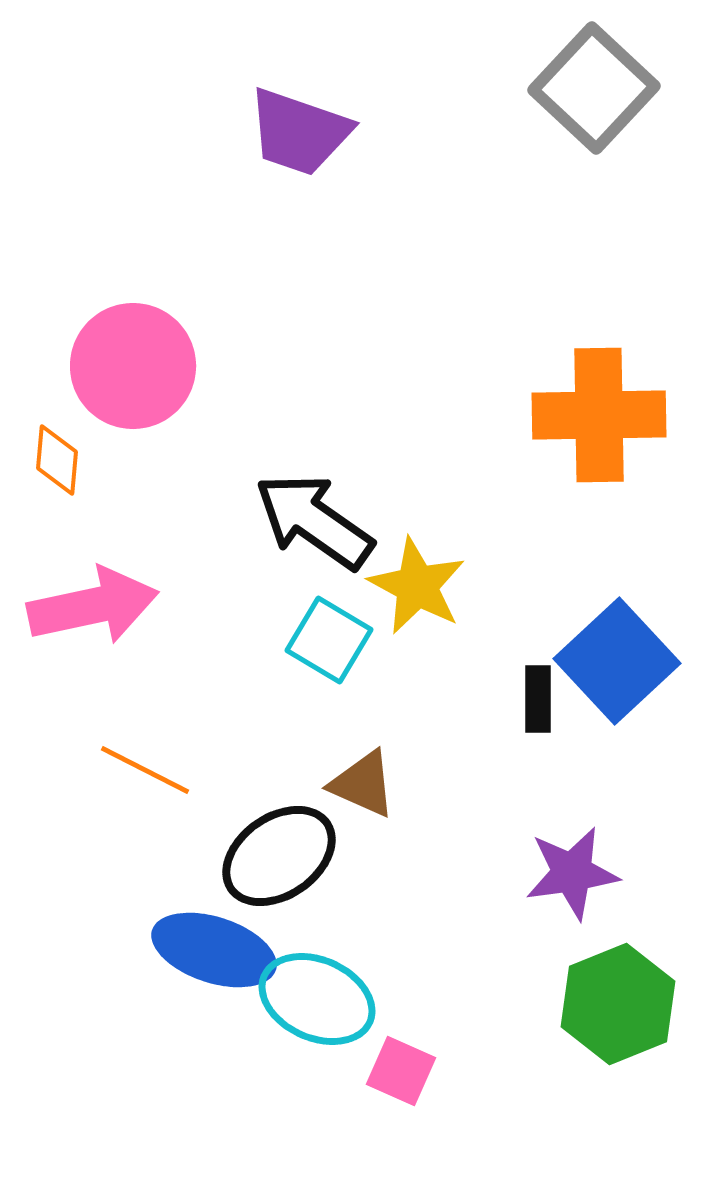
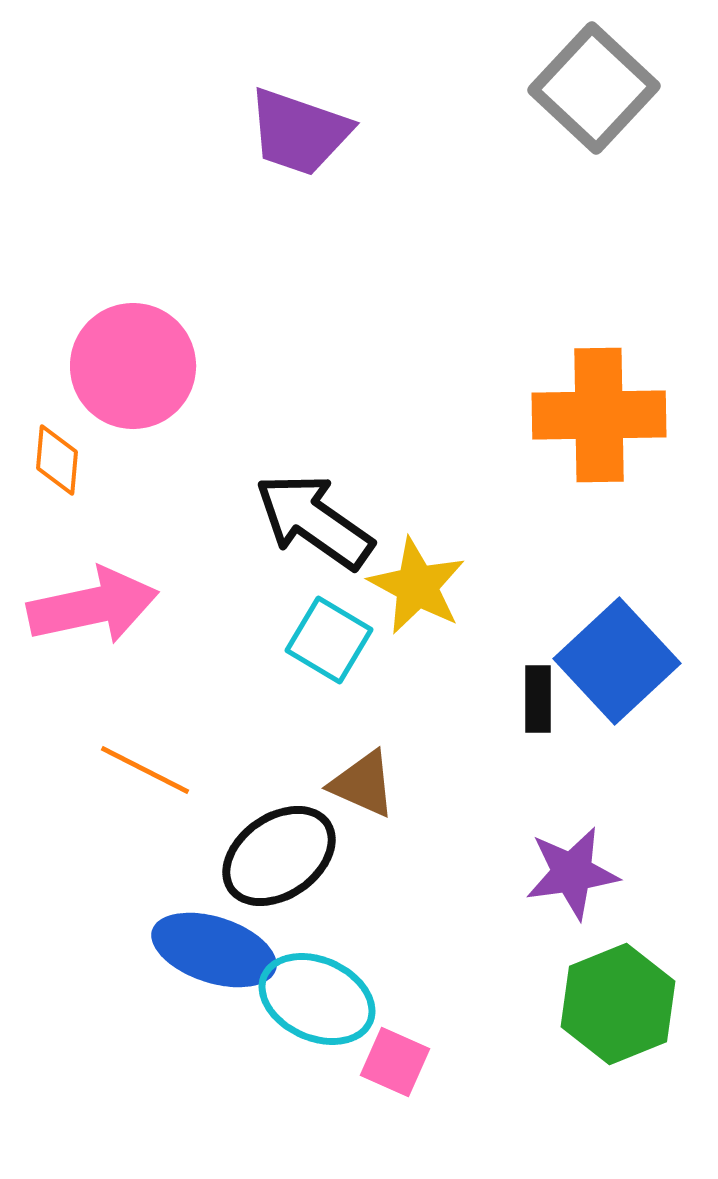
pink square: moved 6 px left, 9 px up
